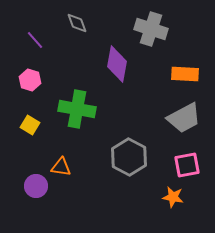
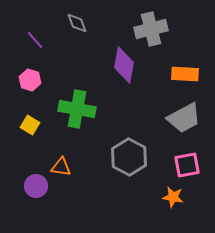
gray cross: rotated 32 degrees counterclockwise
purple diamond: moved 7 px right, 1 px down
